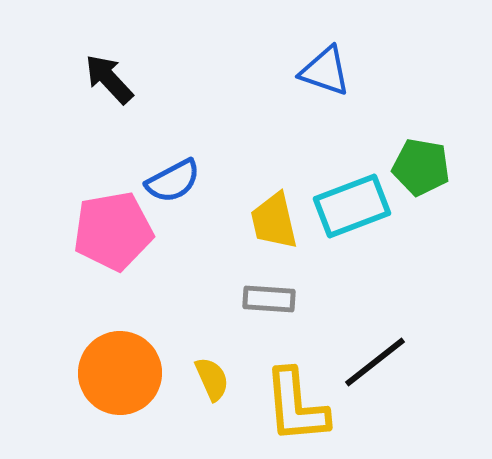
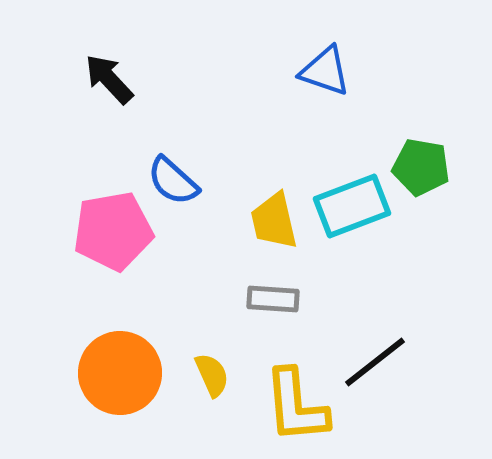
blue semicircle: rotated 70 degrees clockwise
gray rectangle: moved 4 px right
yellow semicircle: moved 4 px up
